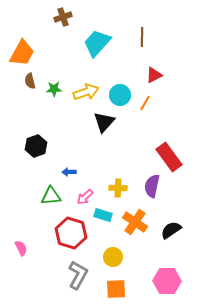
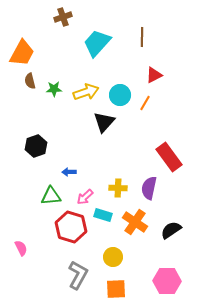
purple semicircle: moved 3 px left, 2 px down
red hexagon: moved 6 px up
